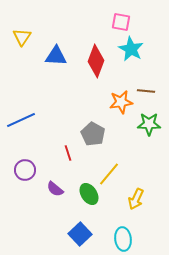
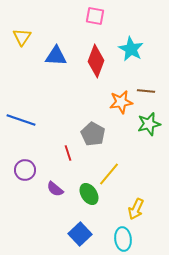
pink square: moved 26 px left, 6 px up
blue line: rotated 44 degrees clockwise
green star: rotated 15 degrees counterclockwise
yellow arrow: moved 10 px down
